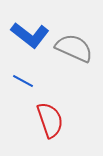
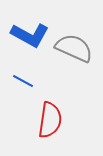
blue L-shape: rotated 9 degrees counterclockwise
red semicircle: rotated 27 degrees clockwise
